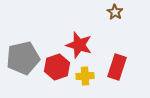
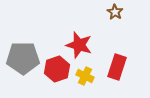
gray pentagon: rotated 12 degrees clockwise
red hexagon: moved 2 px down
yellow cross: rotated 30 degrees clockwise
